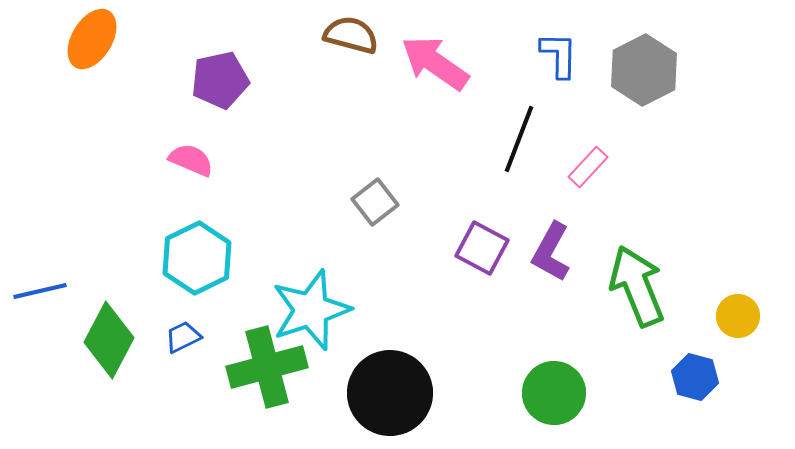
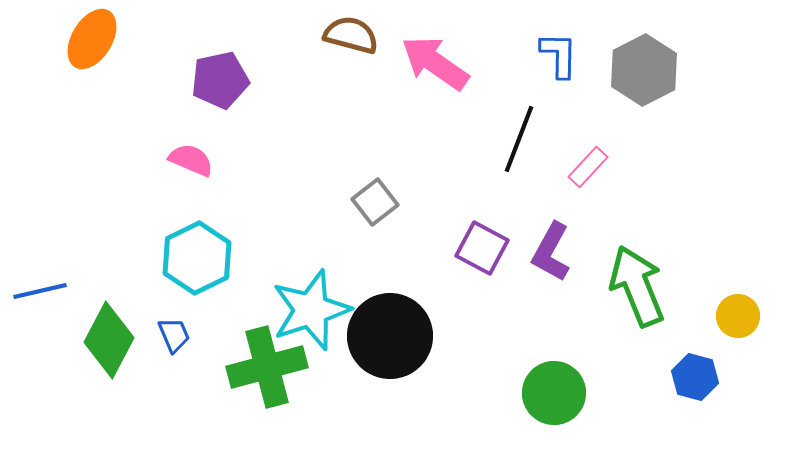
blue trapezoid: moved 9 px left, 2 px up; rotated 93 degrees clockwise
black circle: moved 57 px up
